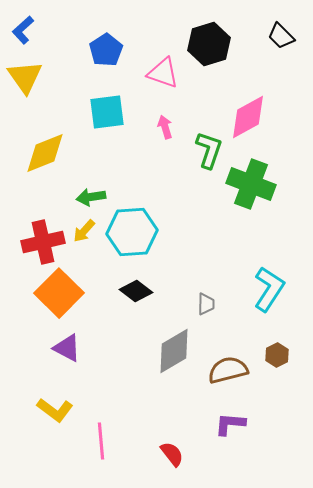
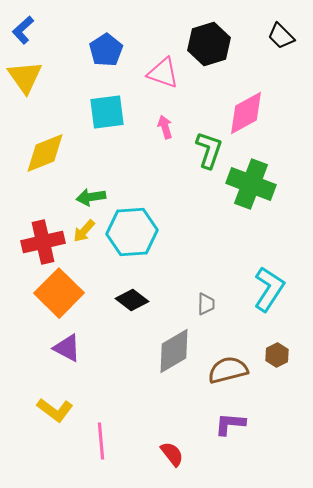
pink diamond: moved 2 px left, 4 px up
black diamond: moved 4 px left, 9 px down
